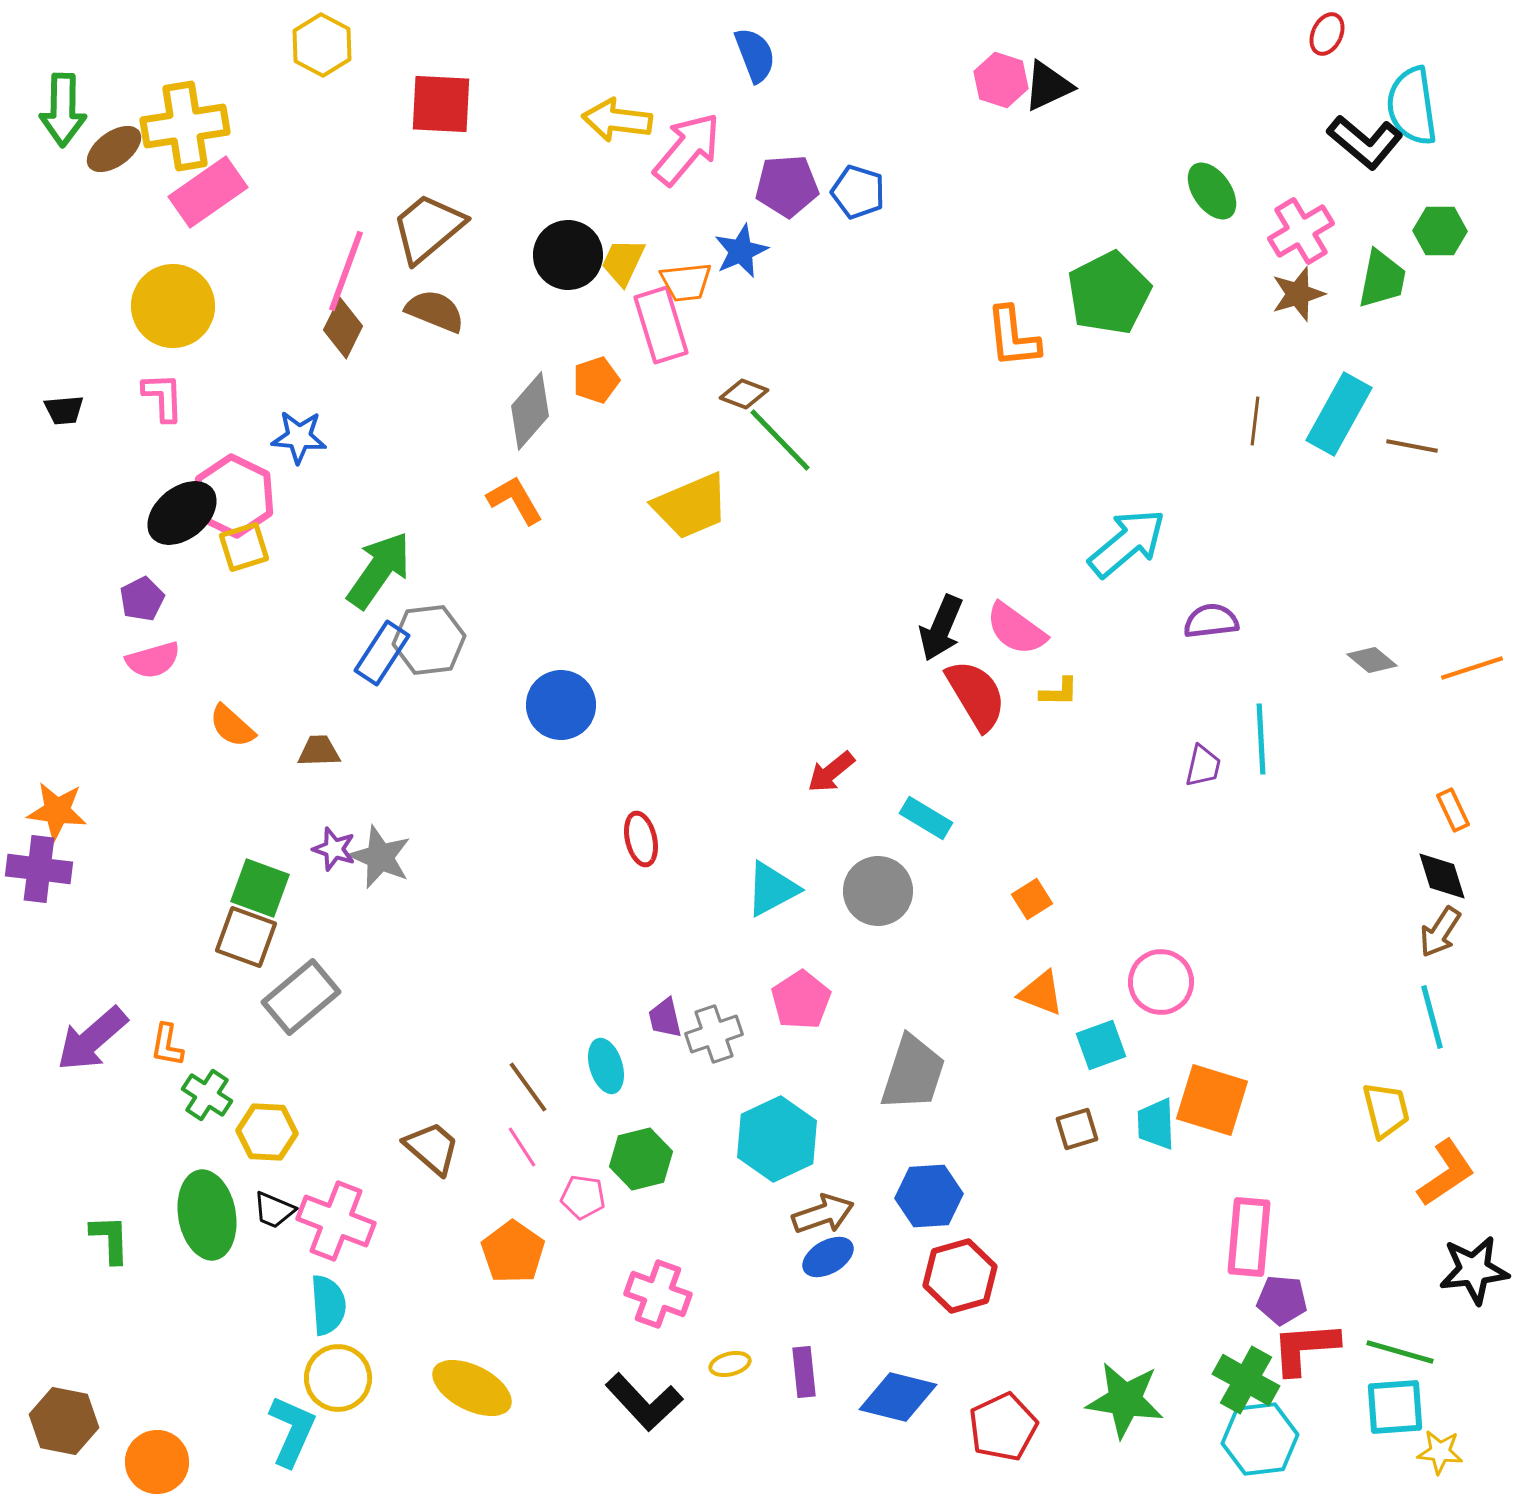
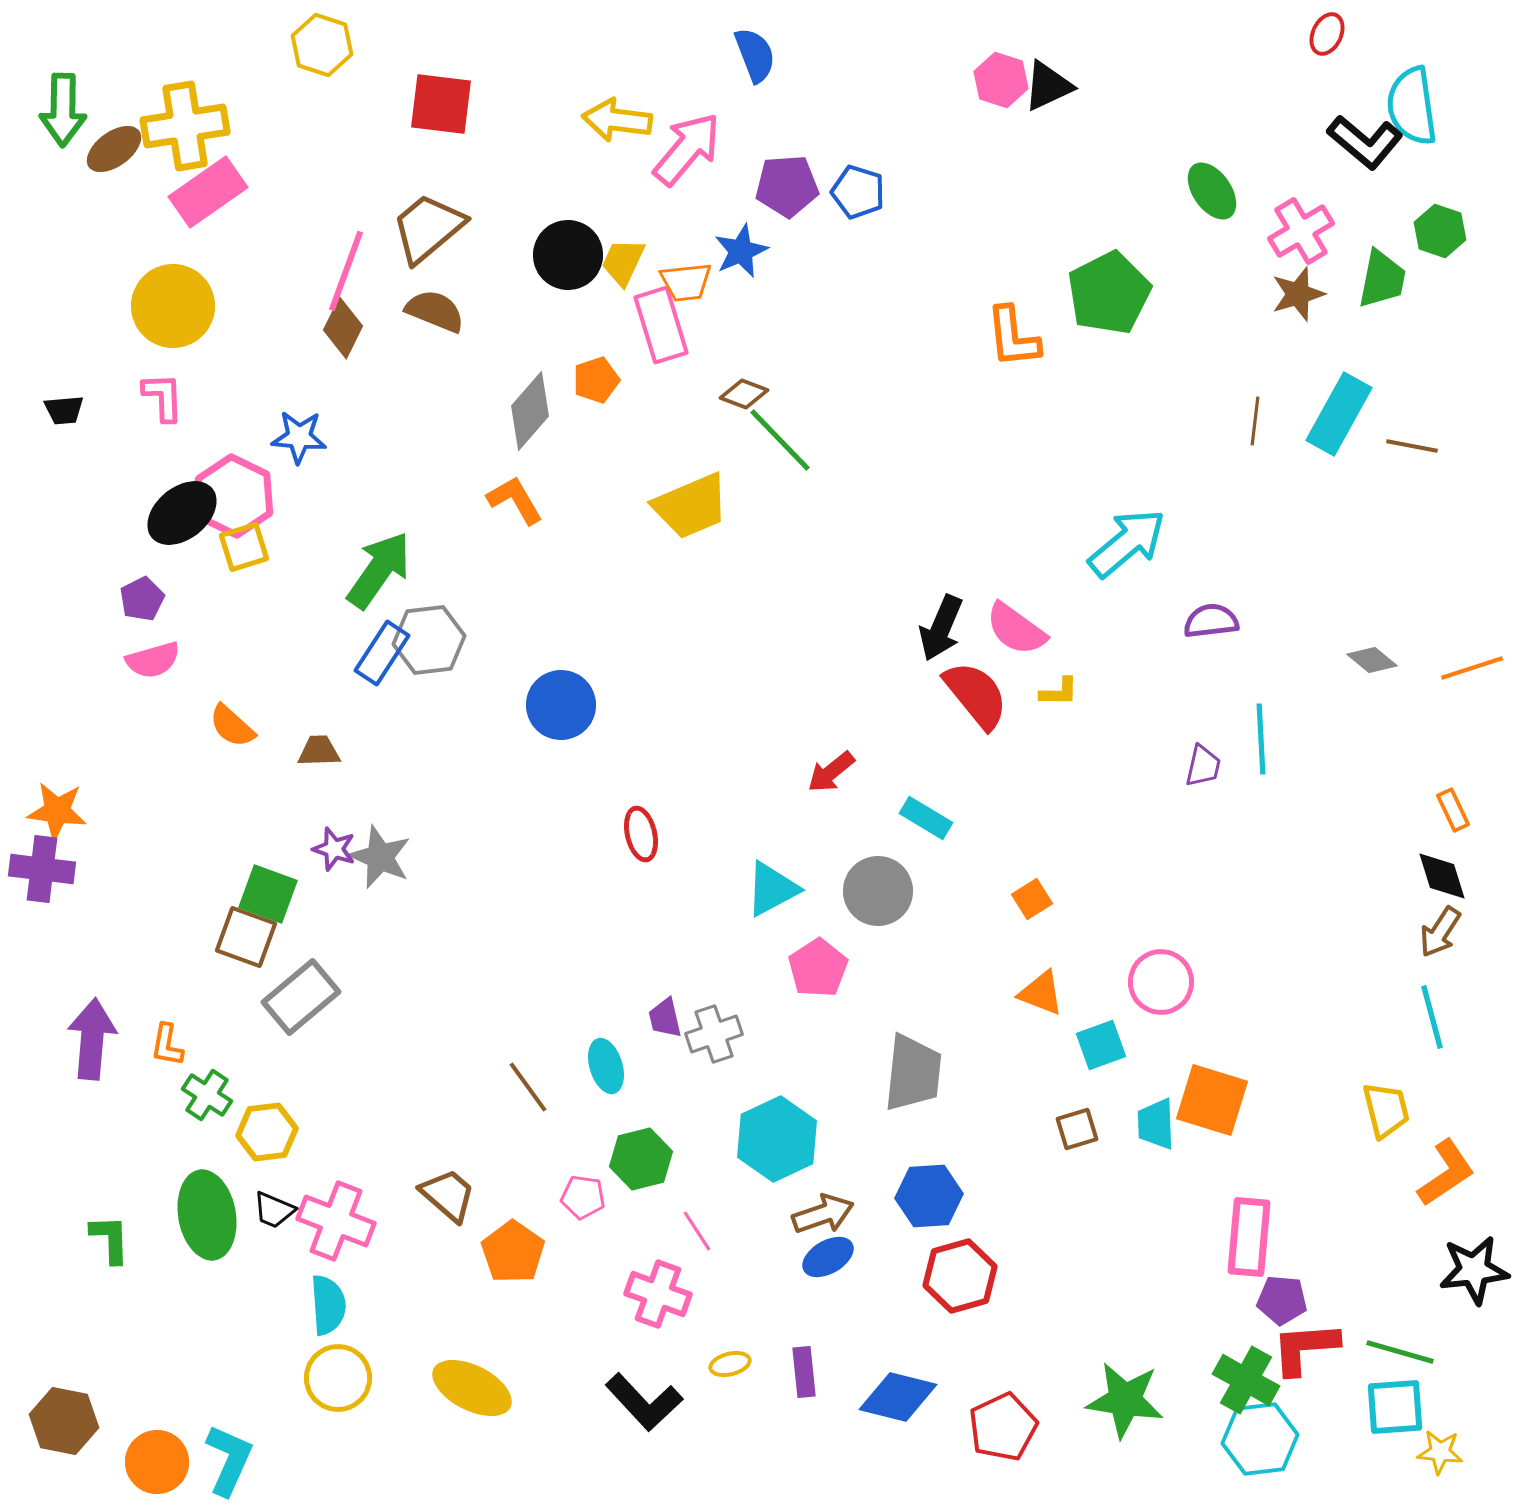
yellow hexagon at (322, 45): rotated 10 degrees counterclockwise
red square at (441, 104): rotated 4 degrees clockwise
green hexagon at (1440, 231): rotated 18 degrees clockwise
red semicircle at (976, 695): rotated 8 degrees counterclockwise
red ellipse at (641, 839): moved 5 px up
purple cross at (39, 869): moved 3 px right
green square at (260, 888): moved 8 px right, 6 px down
pink pentagon at (801, 1000): moved 17 px right, 32 px up
purple arrow at (92, 1039): rotated 136 degrees clockwise
gray trapezoid at (913, 1073): rotated 12 degrees counterclockwise
yellow hexagon at (267, 1132): rotated 10 degrees counterclockwise
pink line at (522, 1147): moved 175 px right, 84 px down
brown trapezoid at (432, 1148): moved 16 px right, 47 px down
cyan L-shape at (292, 1431): moved 63 px left, 29 px down
